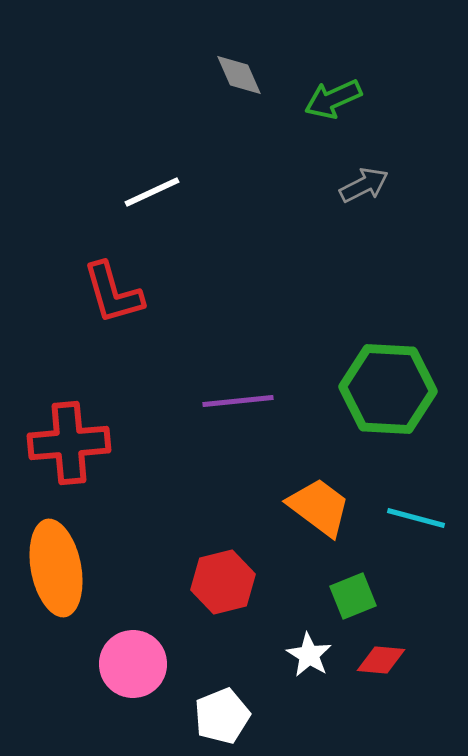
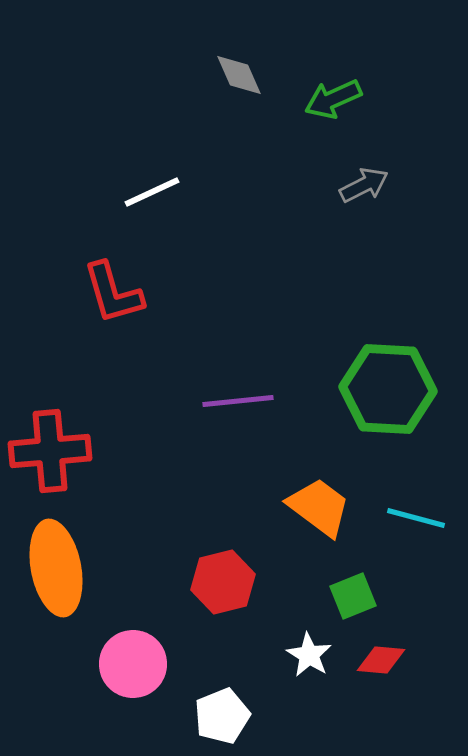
red cross: moved 19 px left, 8 px down
